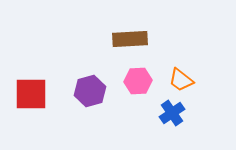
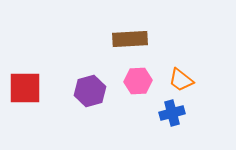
red square: moved 6 px left, 6 px up
blue cross: rotated 20 degrees clockwise
